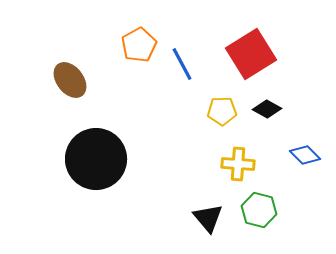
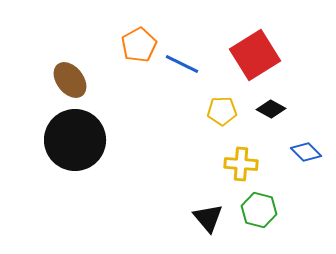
red square: moved 4 px right, 1 px down
blue line: rotated 36 degrees counterclockwise
black diamond: moved 4 px right
blue diamond: moved 1 px right, 3 px up
black circle: moved 21 px left, 19 px up
yellow cross: moved 3 px right
